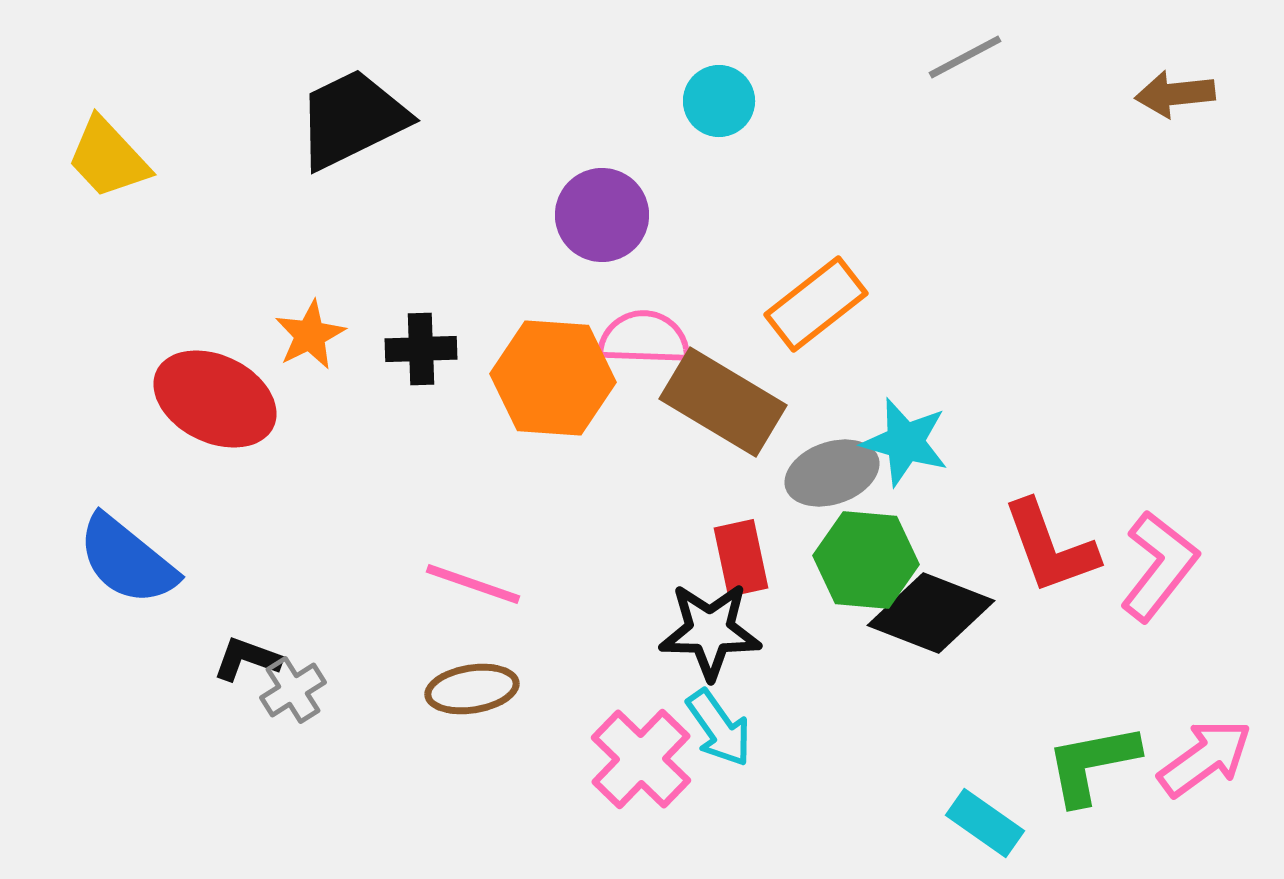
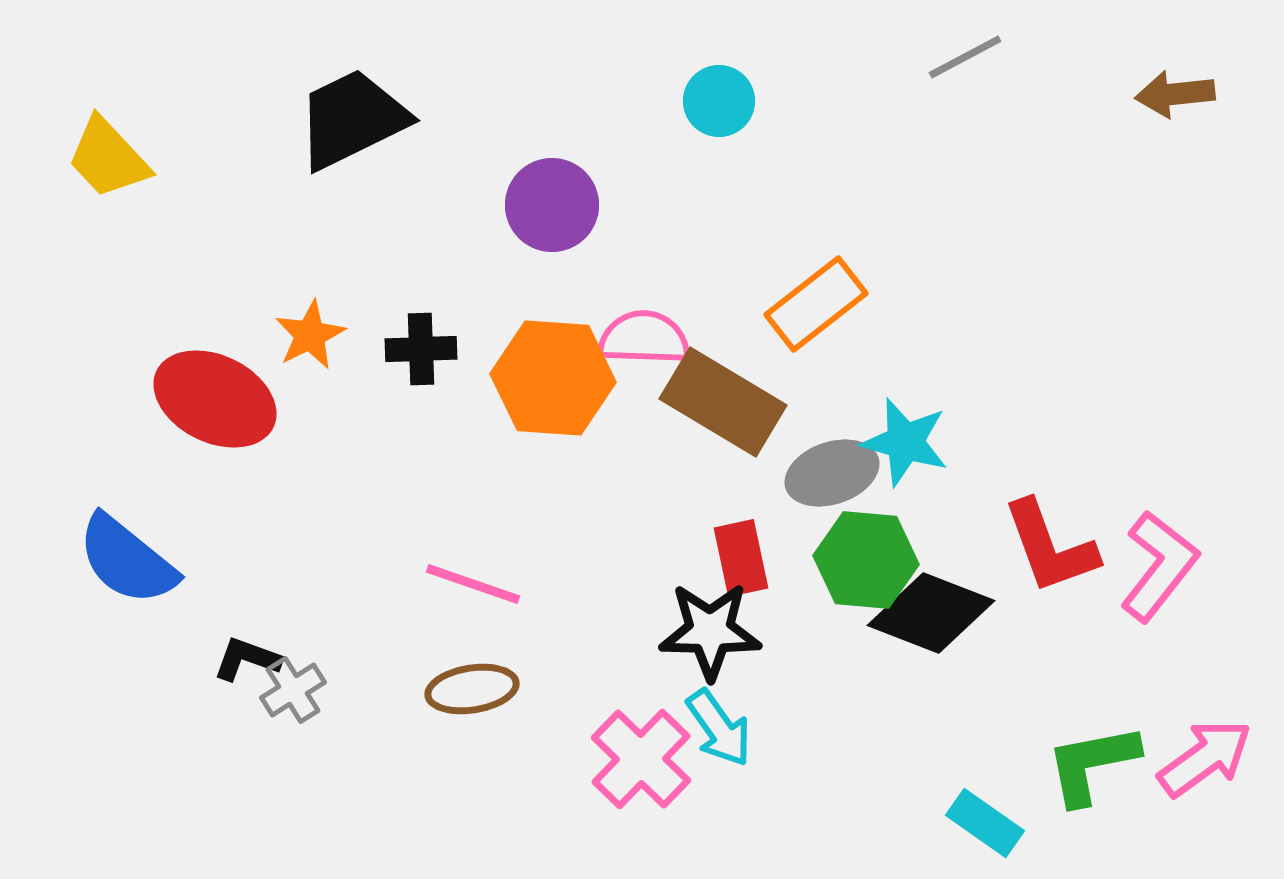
purple circle: moved 50 px left, 10 px up
